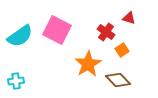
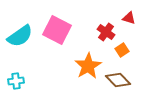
orange star: moved 2 px down
